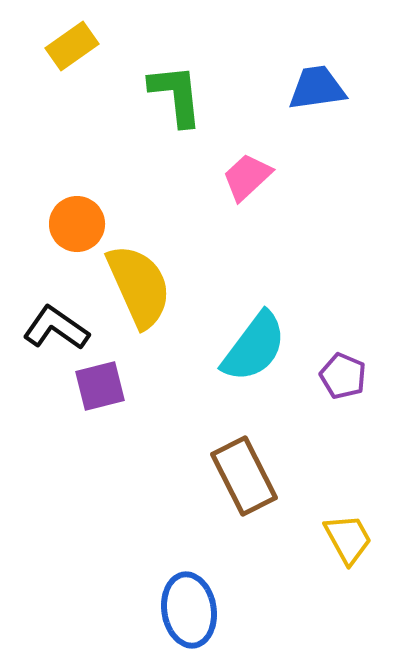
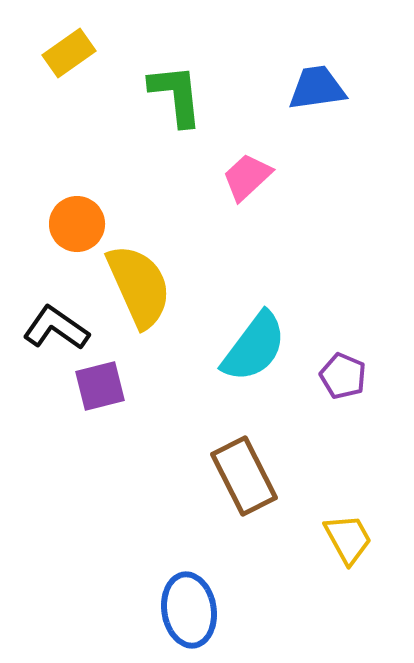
yellow rectangle: moved 3 px left, 7 px down
